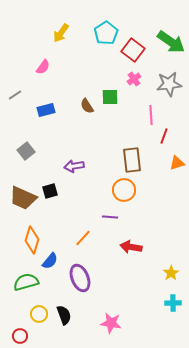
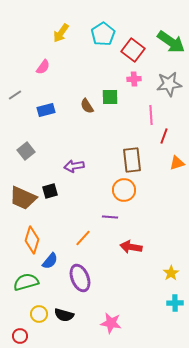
cyan pentagon: moved 3 px left, 1 px down
pink cross: rotated 32 degrees clockwise
cyan cross: moved 2 px right
black semicircle: rotated 126 degrees clockwise
